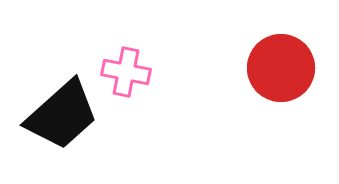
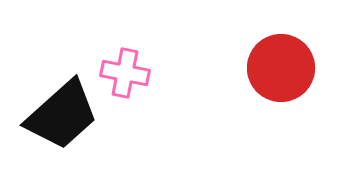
pink cross: moved 1 px left, 1 px down
